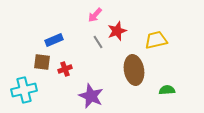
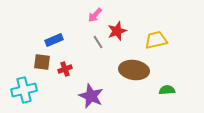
brown ellipse: rotated 72 degrees counterclockwise
